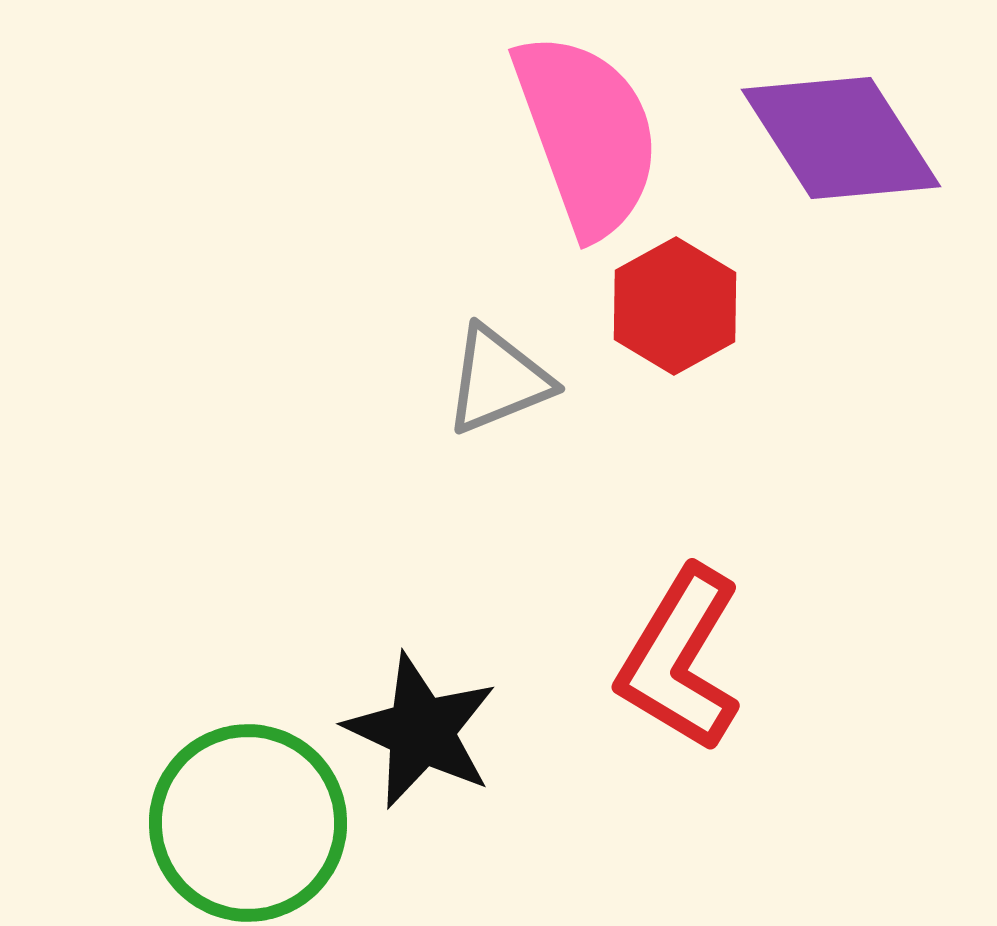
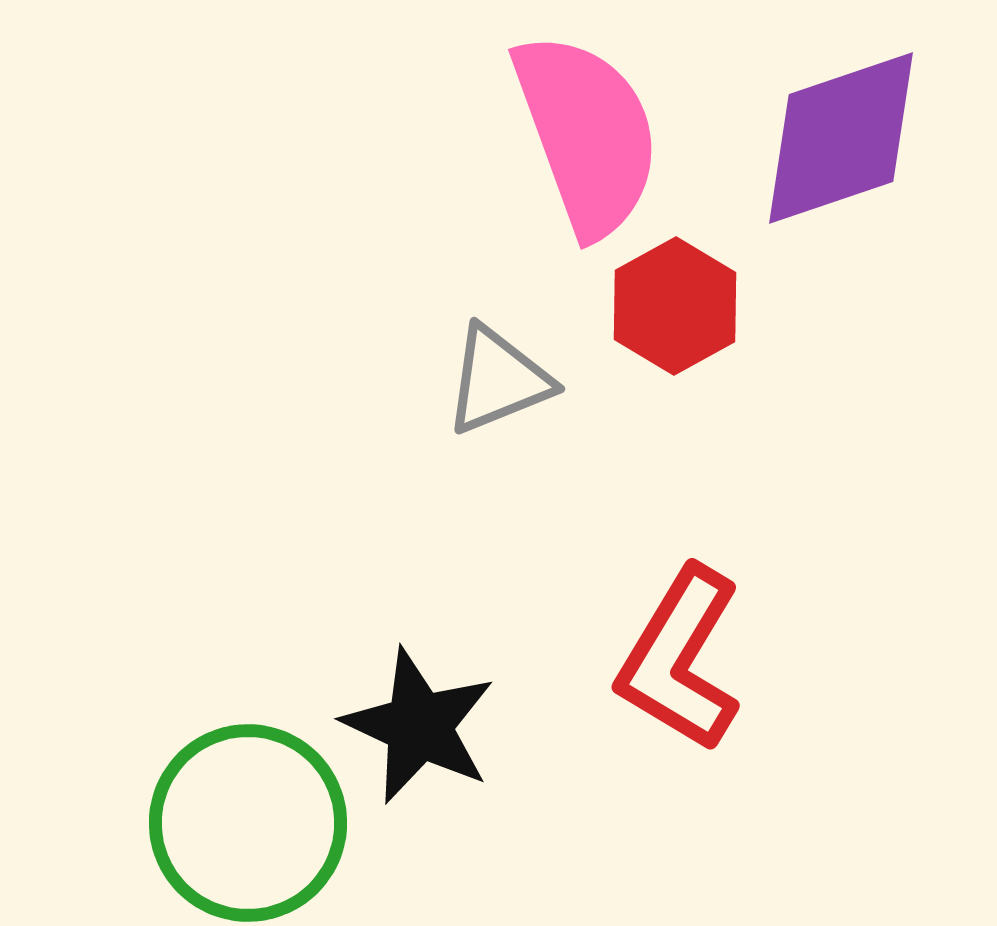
purple diamond: rotated 76 degrees counterclockwise
black star: moved 2 px left, 5 px up
